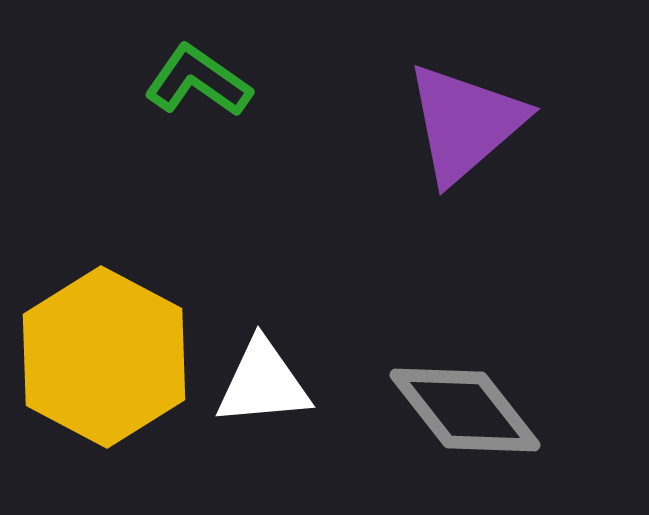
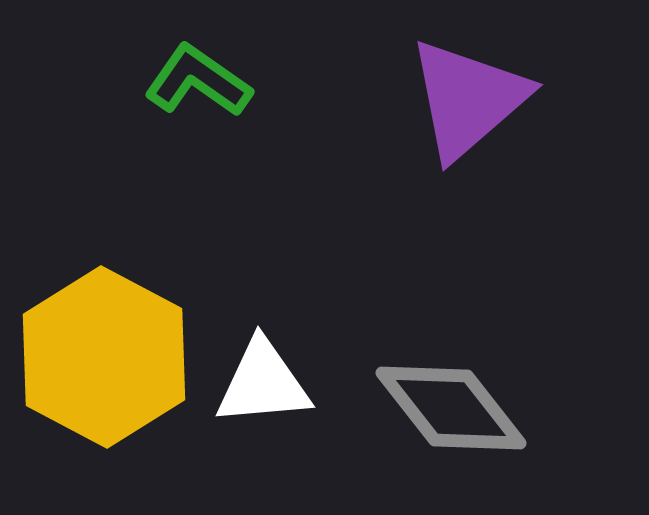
purple triangle: moved 3 px right, 24 px up
gray diamond: moved 14 px left, 2 px up
